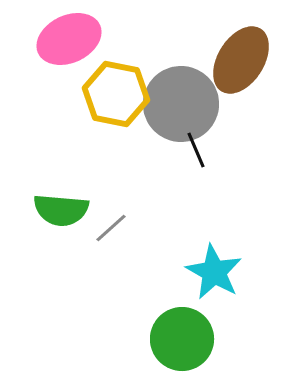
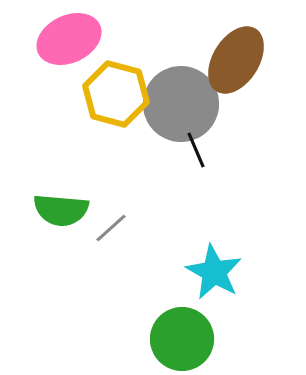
brown ellipse: moved 5 px left
yellow hexagon: rotated 4 degrees clockwise
